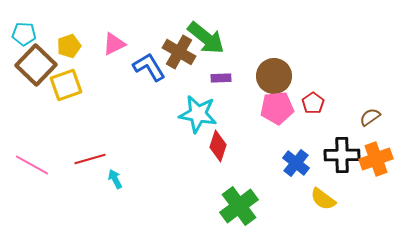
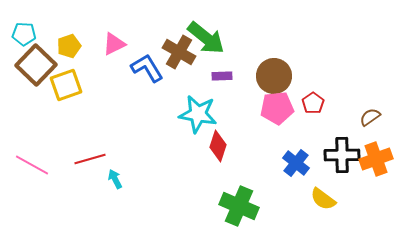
blue L-shape: moved 2 px left, 1 px down
purple rectangle: moved 1 px right, 2 px up
green cross: rotated 30 degrees counterclockwise
